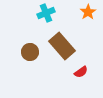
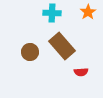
cyan cross: moved 6 px right; rotated 24 degrees clockwise
red semicircle: rotated 32 degrees clockwise
